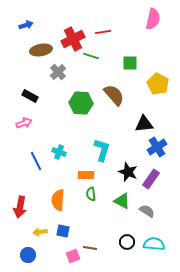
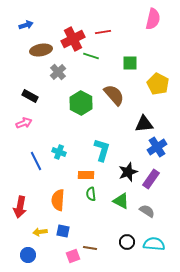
green hexagon: rotated 25 degrees clockwise
black star: rotated 30 degrees clockwise
green triangle: moved 1 px left
